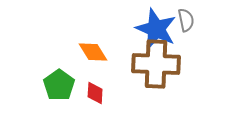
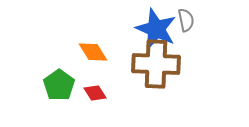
red diamond: rotated 35 degrees counterclockwise
